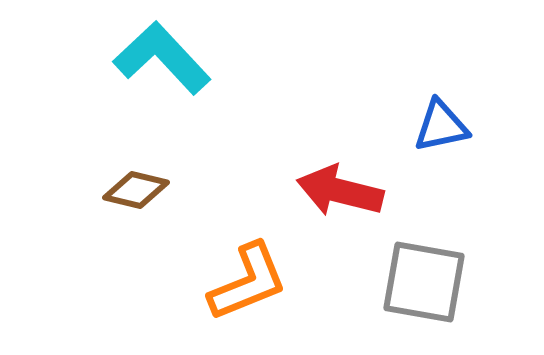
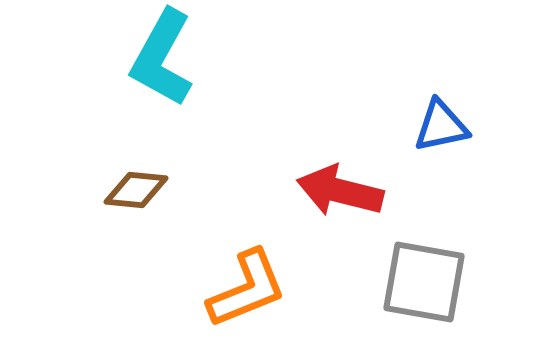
cyan L-shape: rotated 108 degrees counterclockwise
brown diamond: rotated 8 degrees counterclockwise
orange L-shape: moved 1 px left, 7 px down
